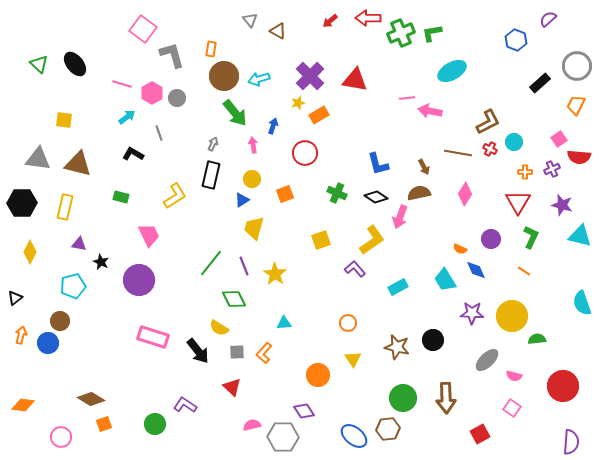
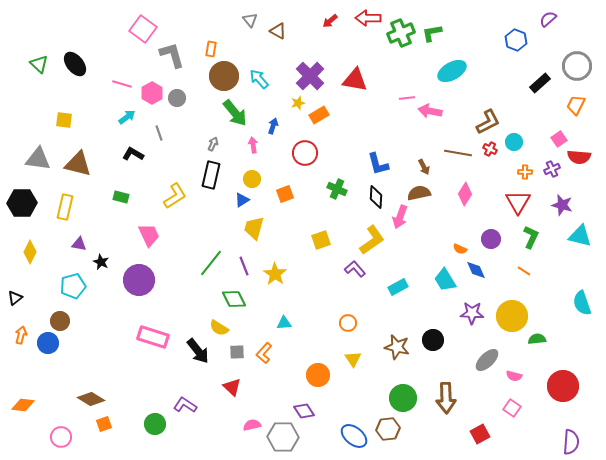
cyan arrow at (259, 79): rotated 65 degrees clockwise
green cross at (337, 193): moved 4 px up
black diamond at (376, 197): rotated 60 degrees clockwise
